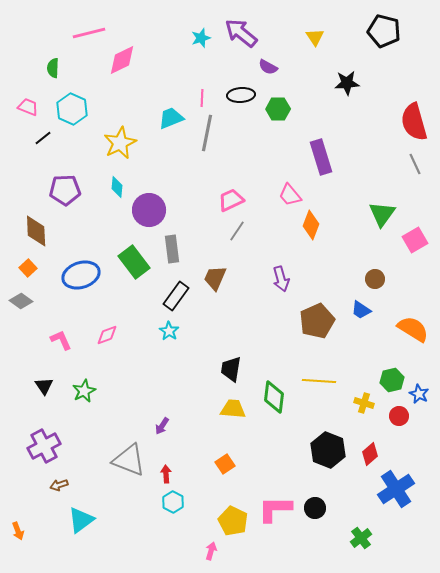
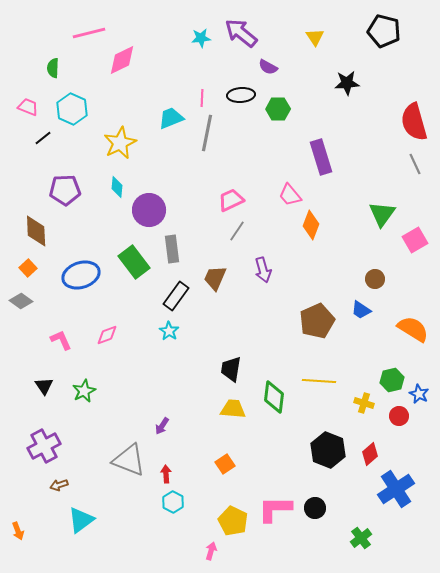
cyan star at (201, 38): rotated 12 degrees clockwise
purple arrow at (281, 279): moved 18 px left, 9 px up
